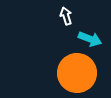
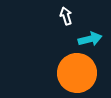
cyan arrow: rotated 35 degrees counterclockwise
